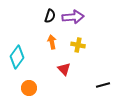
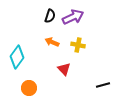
purple arrow: rotated 20 degrees counterclockwise
orange arrow: rotated 56 degrees counterclockwise
